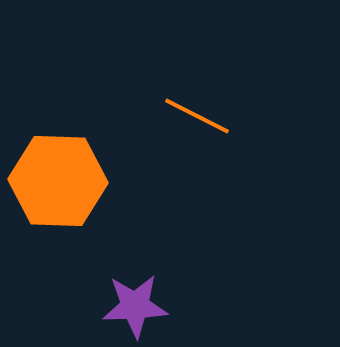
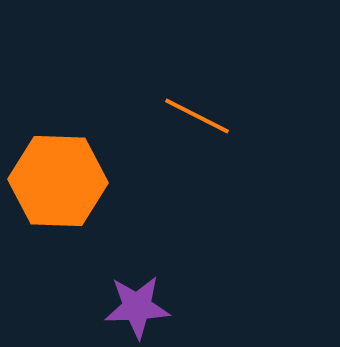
purple star: moved 2 px right, 1 px down
